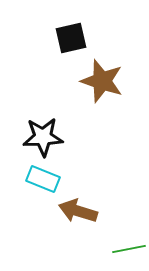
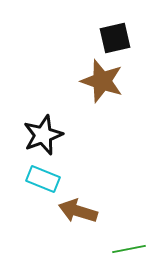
black square: moved 44 px right
black star: moved 2 px up; rotated 18 degrees counterclockwise
